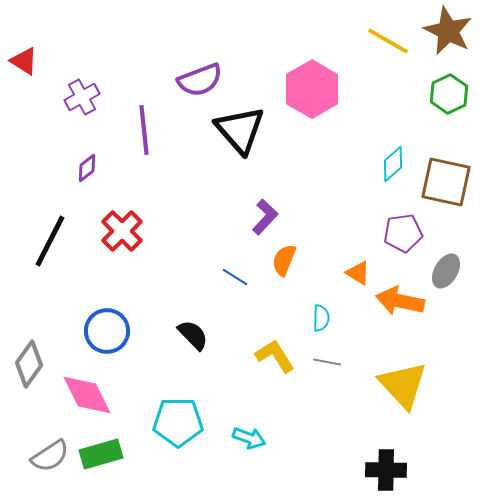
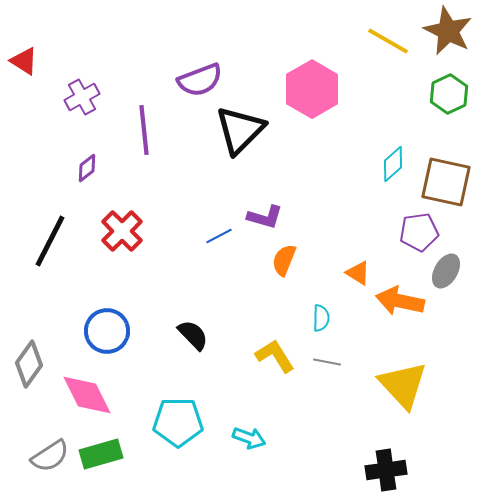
black triangle: rotated 26 degrees clockwise
purple L-shape: rotated 63 degrees clockwise
purple pentagon: moved 16 px right, 1 px up
blue line: moved 16 px left, 41 px up; rotated 60 degrees counterclockwise
black cross: rotated 9 degrees counterclockwise
